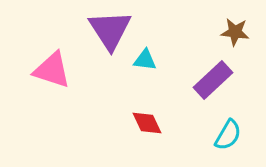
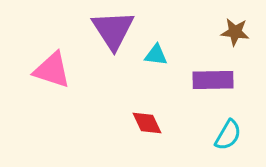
purple triangle: moved 3 px right
cyan triangle: moved 11 px right, 5 px up
purple rectangle: rotated 42 degrees clockwise
